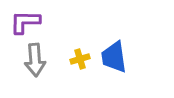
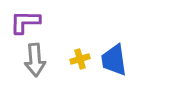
blue trapezoid: moved 3 px down
